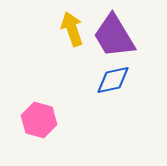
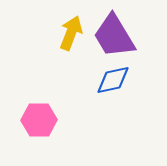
yellow arrow: moved 1 px left, 4 px down; rotated 40 degrees clockwise
pink hexagon: rotated 16 degrees counterclockwise
